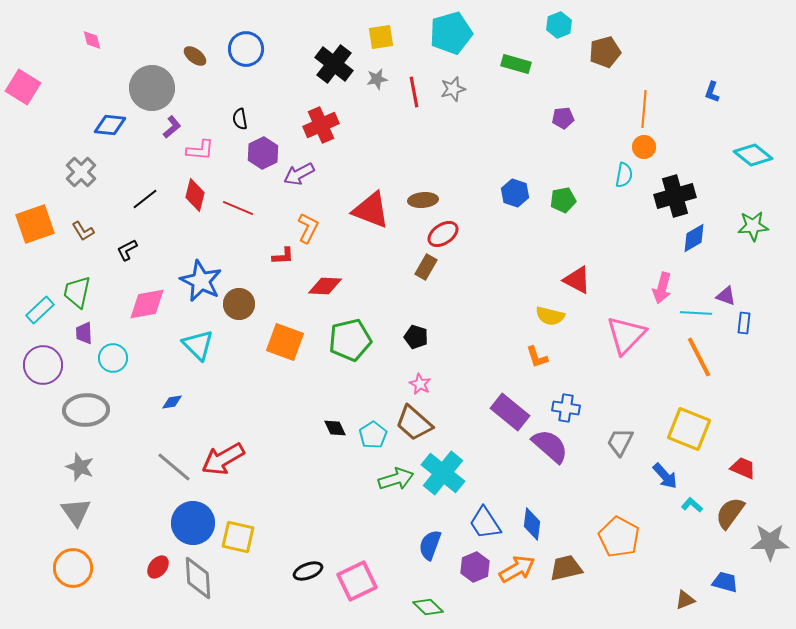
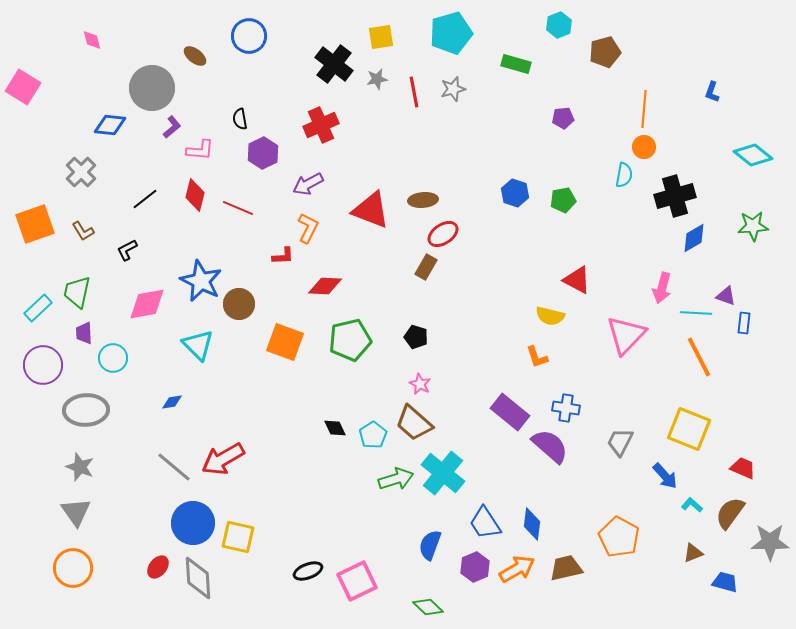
blue circle at (246, 49): moved 3 px right, 13 px up
purple arrow at (299, 174): moved 9 px right, 10 px down
cyan rectangle at (40, 310): moved 2 px left, 2 px up
brown triangle at (685, 600): moved 8 px right, 47 px up
